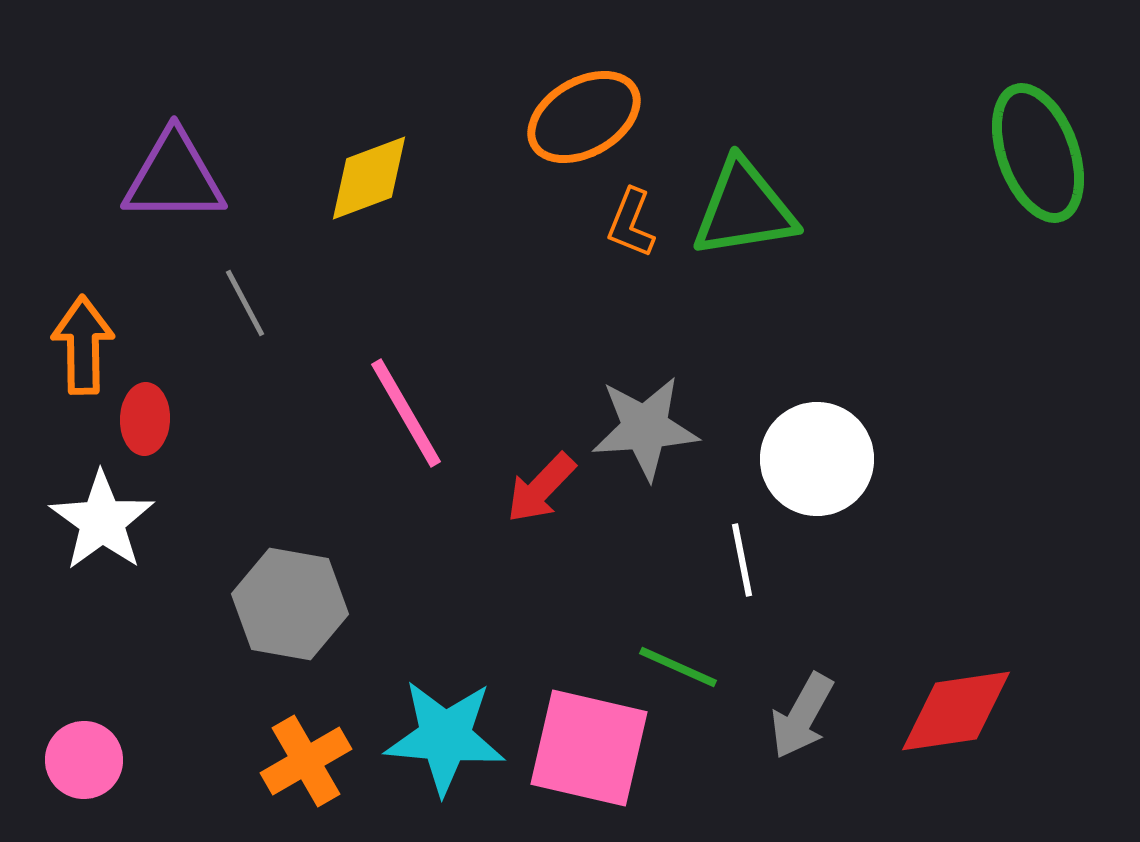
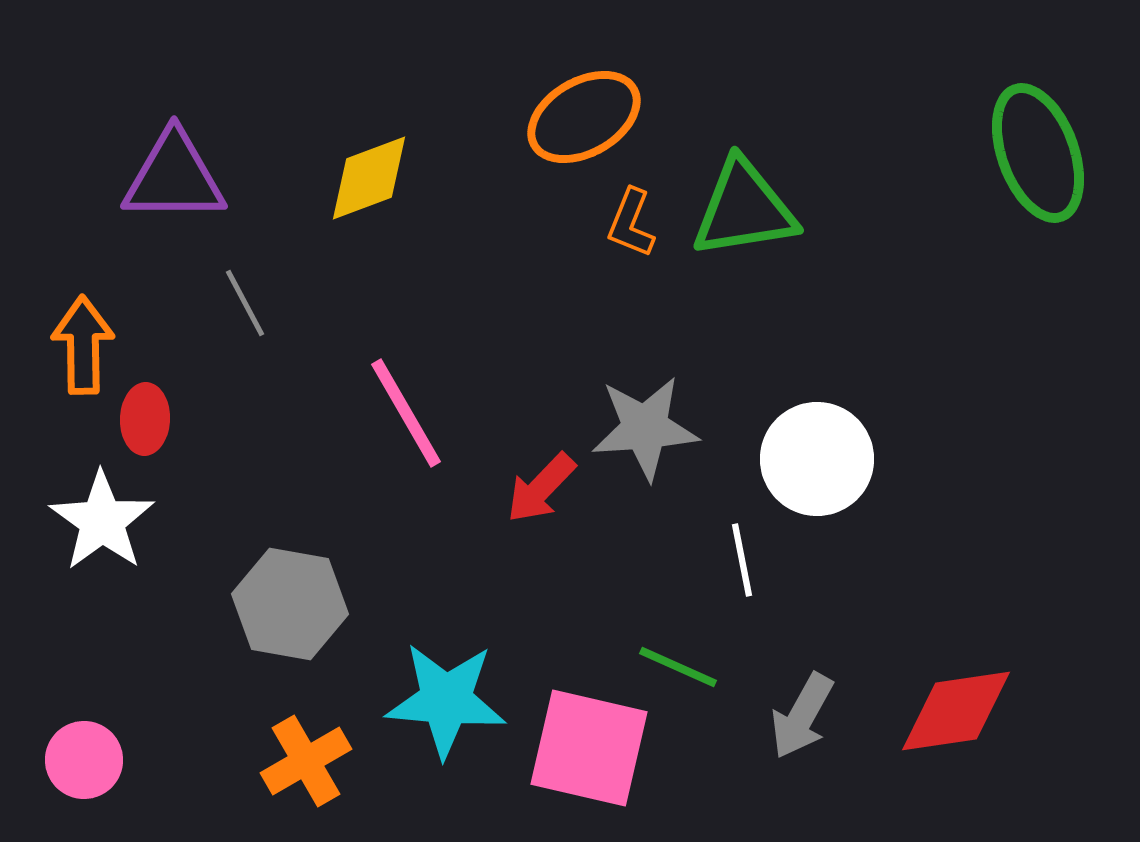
cyan star: moved 1 px right, 37 px up
